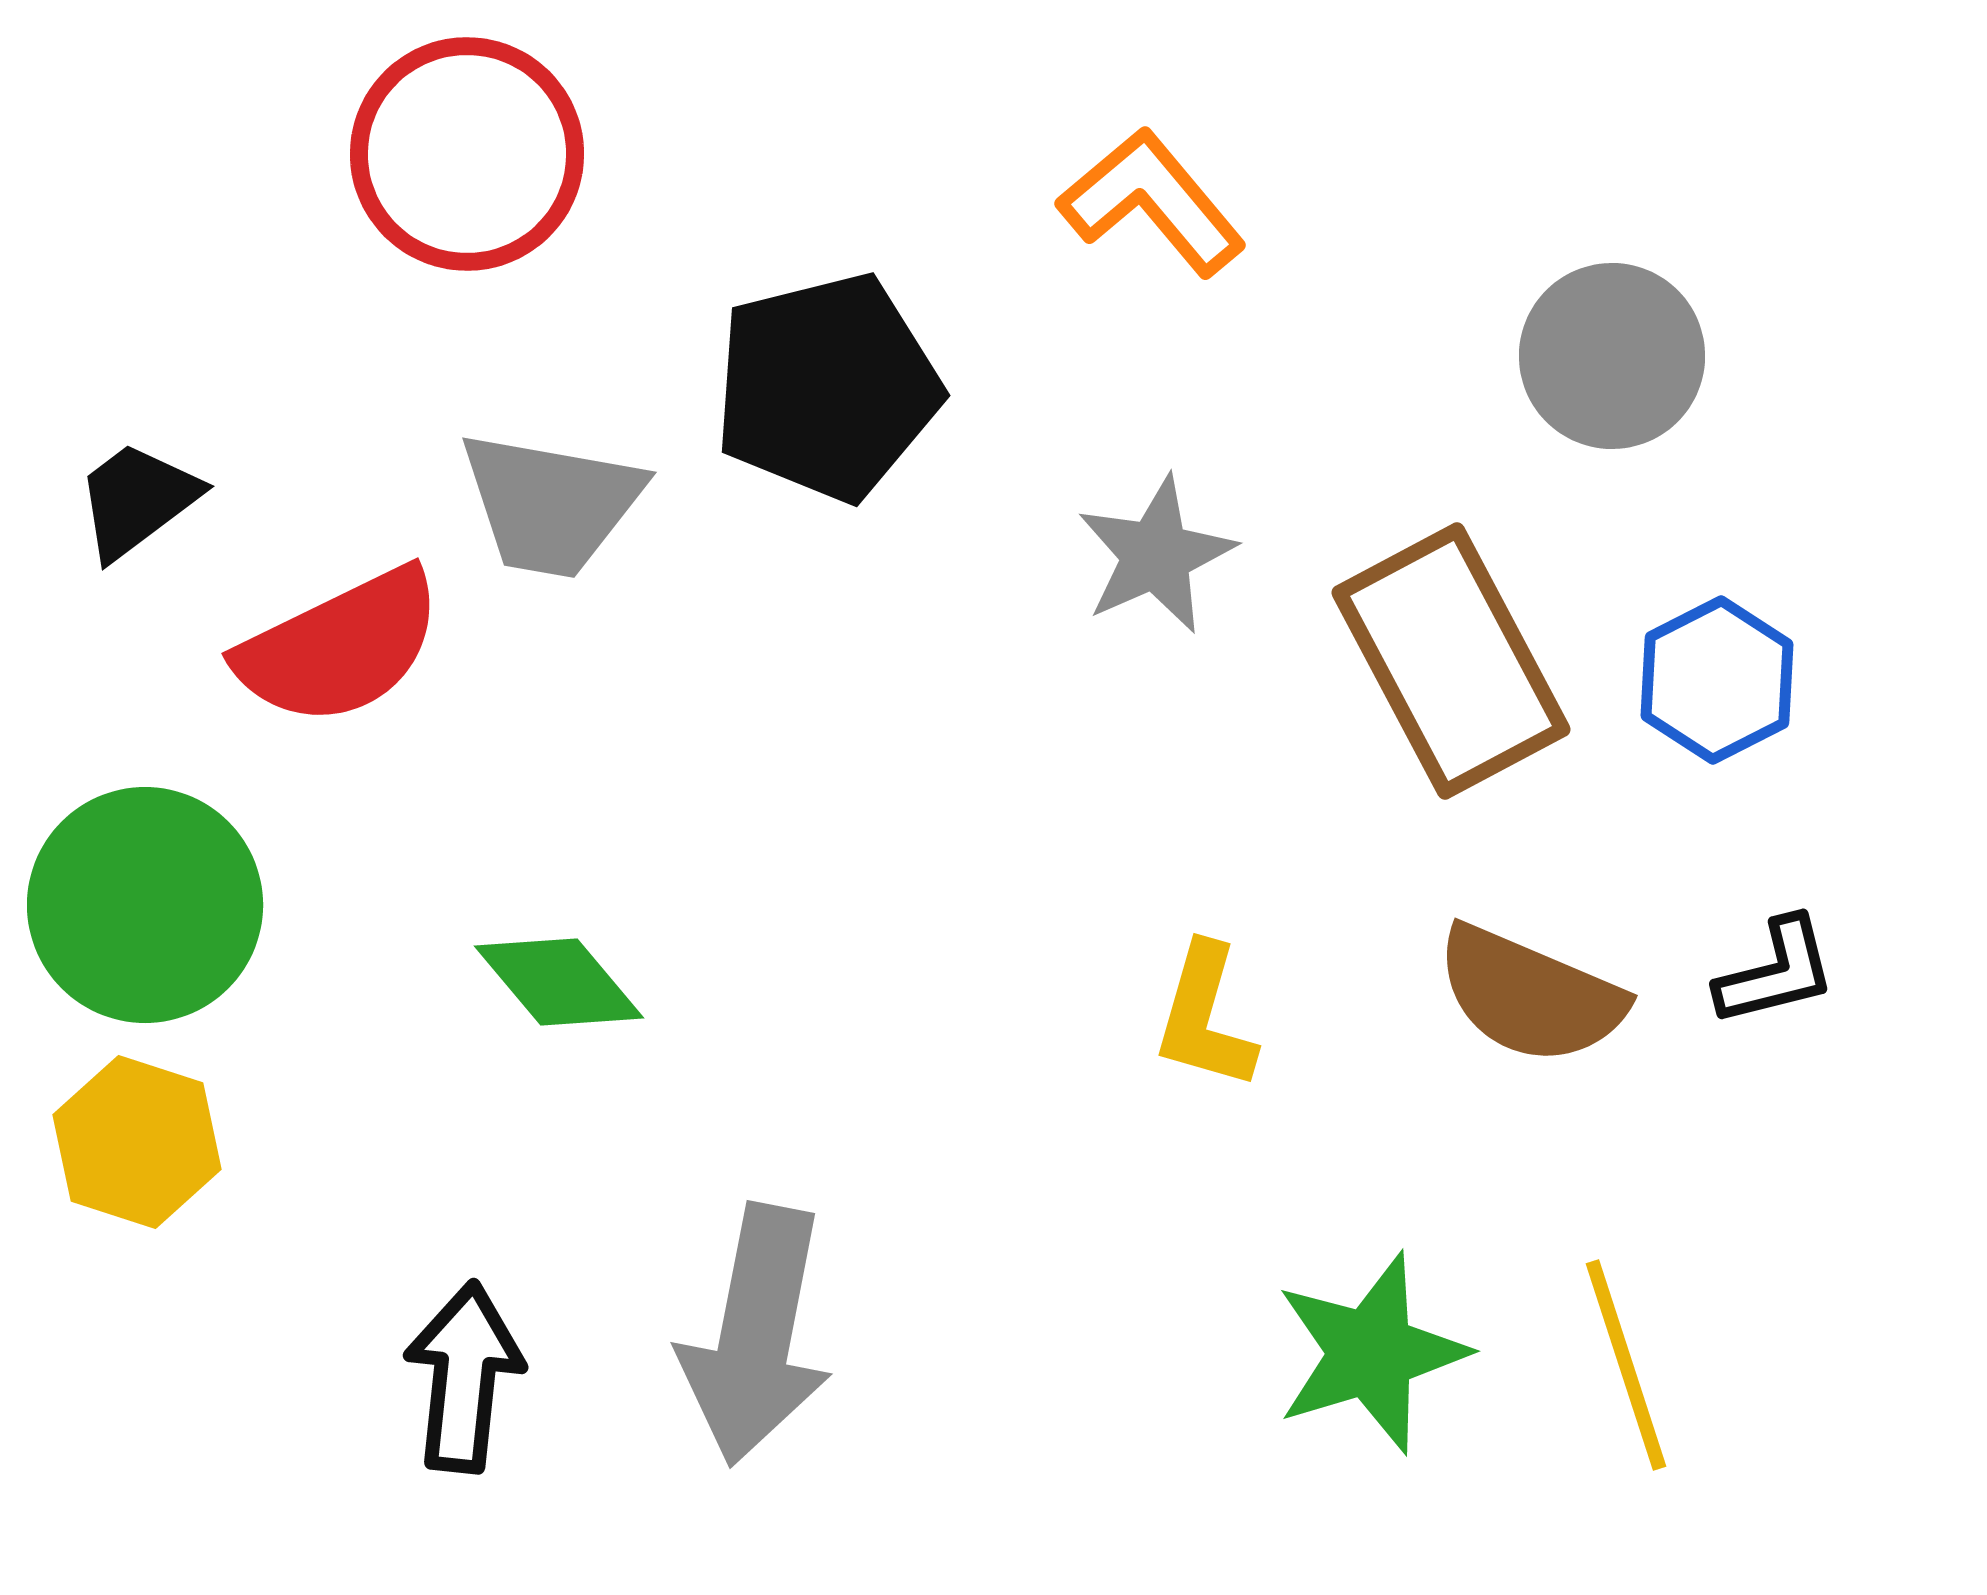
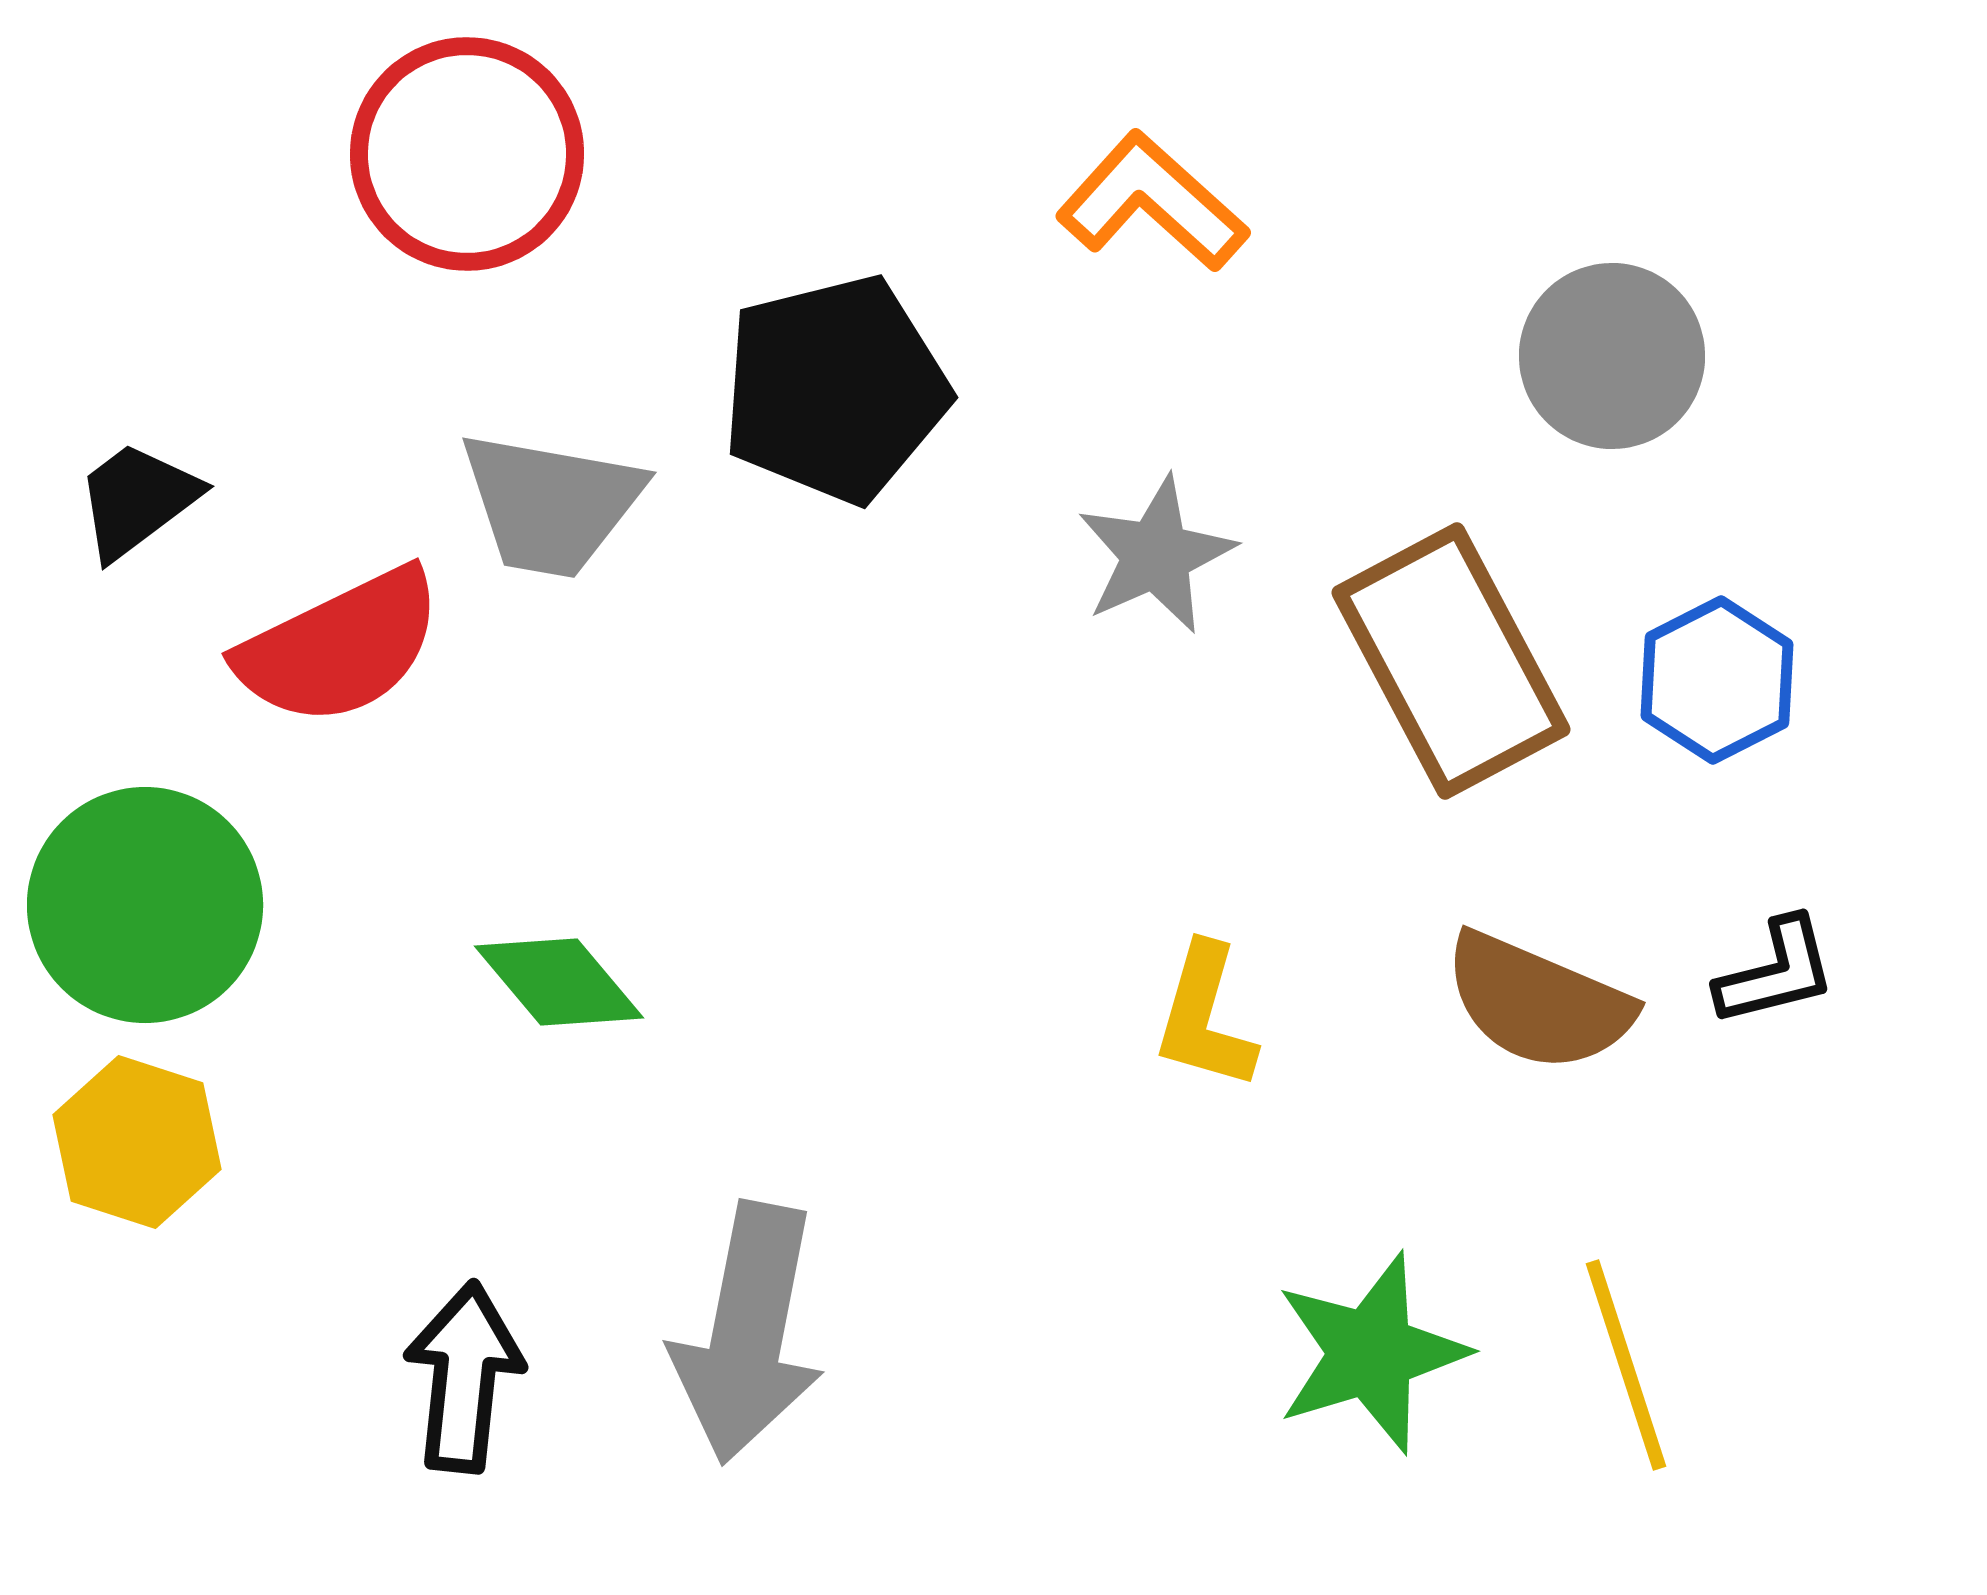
orange L-shape: rotated 8 degrees counterclockwise
black pentagon: moved 8 px right, 2 px down
brown semicircle: moved 8 px right, 7 px down
gray arrow: moved 8 px left, 2 px up
